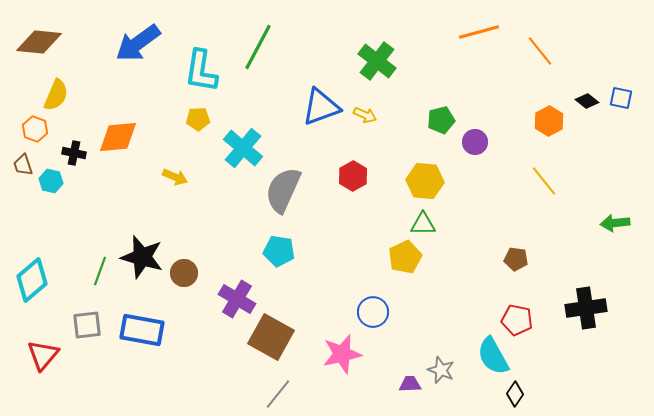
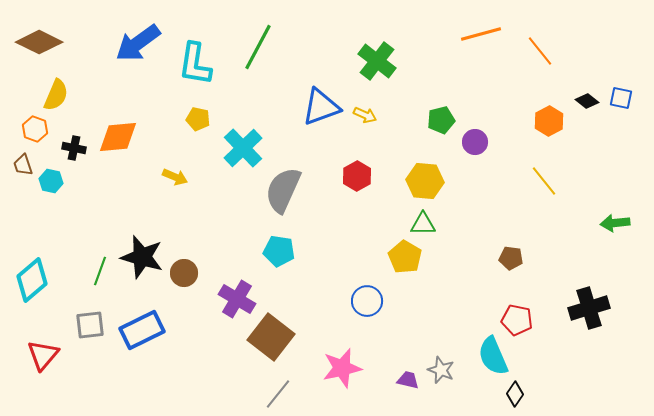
orange line at (479, 32): moved 2 px right, 2 px down
brown diamond at (39, 42): rotated 21 degrees clockwise
cyan L-shape at (201, 71): moved 6 px left, 7 px up
yellow pentagon at (198, 119): rotated 15 degrees clockwise
cyan cross at (243, 148): rotated 6 degrees clockwise
black cross at (74, 153): moved 5 px up
red hexagon at (353, 176): moved 4 px right
yellow pentagon at (405, 257): rotated 16 degrees counterclockwise
brown pentagon at (516, 259): moved 5 px left, 1 px up
black cross at (586, 308): moved 3 px right; rotated 9 degrees counterclockwise
blue circle at (373, 312): moved 6 px left, 11 px up
gray square at (87, 325): moved 3 px right
blue rectangle at (142, 330): rotated 36 degrees counterclockwise
brown square at (271, 337): rotated 9 degrees clockwise
pink star at (342, 354): moved 14 px down
cyan semicircle at (493, 356): rotated 6 degrees clockwise
purple trapezoid at (410, 384): moved 2 px left, 4 px up; rotated 15 degrees clockwise
